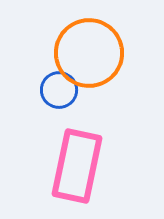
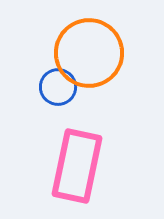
blue circle: moved 1 px left, 3 px up
